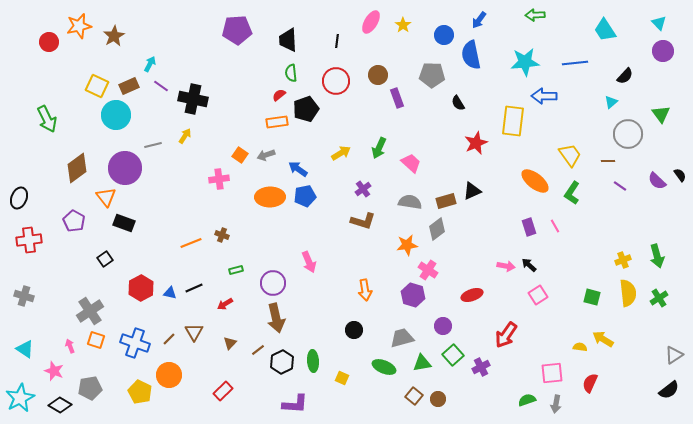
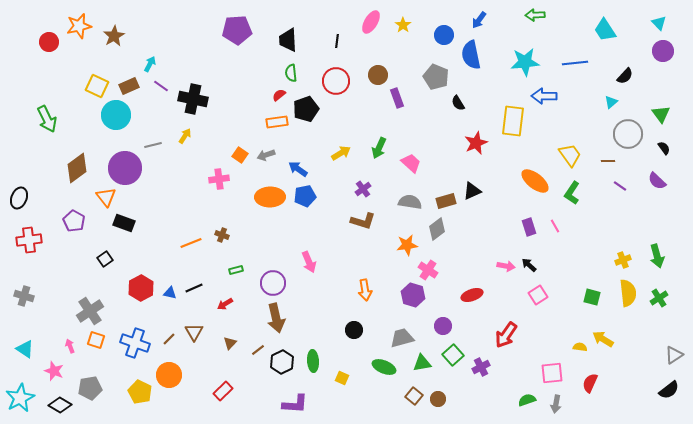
gray pentagon at (432, 75): moved 4 px right, 2 px down; rotated 20 degrees clockwise
black semicircle at (680, 175): moved 16 px left, 27 px up
